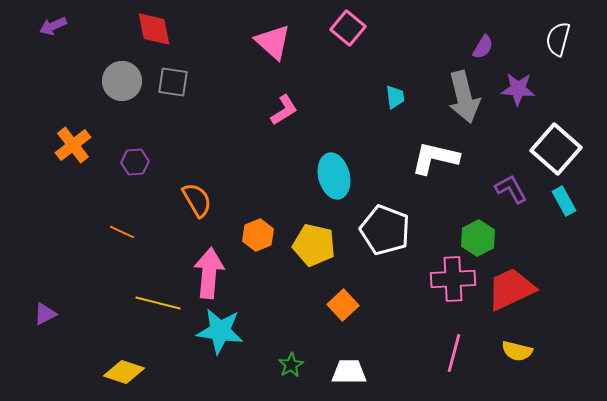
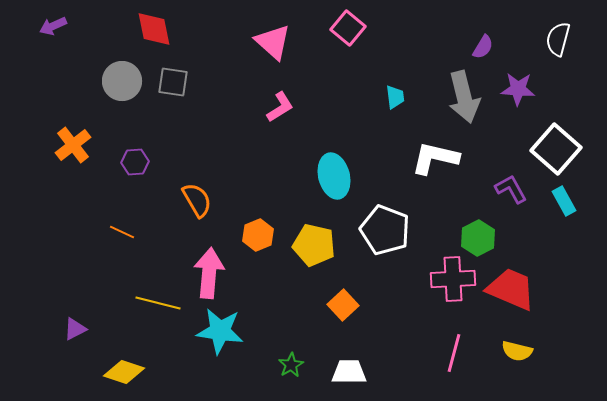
pink L-shape: moved 4 px left, 3 px up
red trapezoid: rotated 48 degrees clockwise
purple triangle: moved 30 px right, 15 px down
